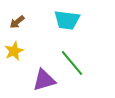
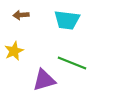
brown arrow: moved 4 px right, 7 px up; rotated 35 degrees clockwise
green line: rotated 28 degrees counterclockwise
